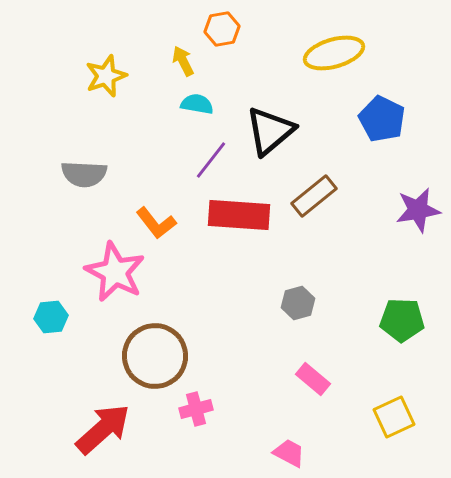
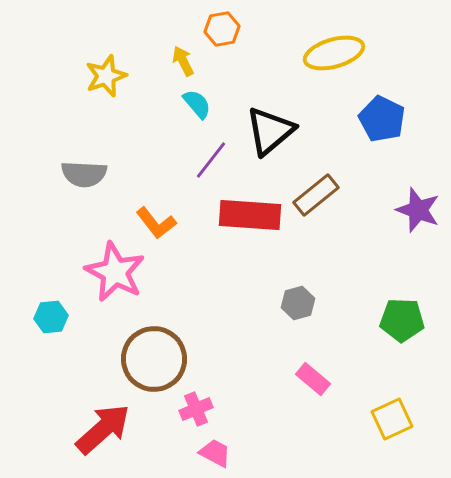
cyan semicircle: rotated 40 degrees clockwise
brown rectangle: moved 2 px right, 1 px up
purple star: rotated 30 degrees clockwise
red rectangle: moved 11 px right
brown circle: moved 1 px left, 3 px down
pink cross: rotated 8 degrees counterclockwise
yellow square: moved 2 px left, 2 px down
pink trapezoid: moved 74 px left
